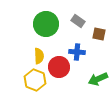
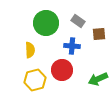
green circle: moved 1 px up
brown square: rotated 16 degrees counterclockwise
blue cross: moved 5 px left, 6 px up
yellow semicircle: moved 9 px left, 6 px up
red circle: moved 3 px right, 3 px down
yellow hexagon: rotated 25 degrees clockwise
